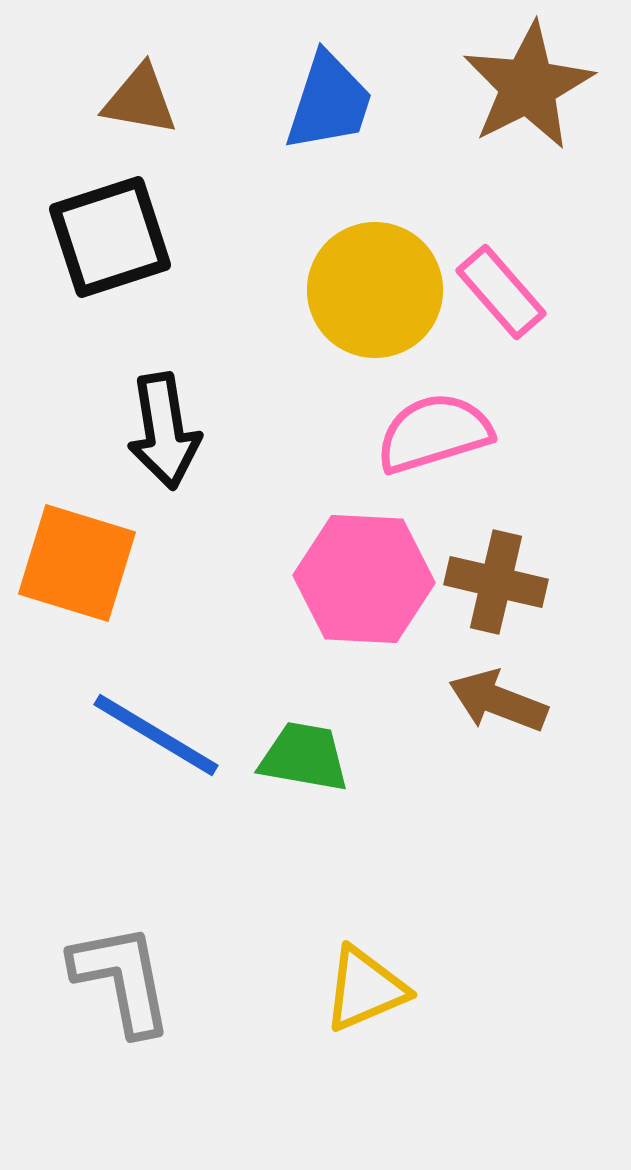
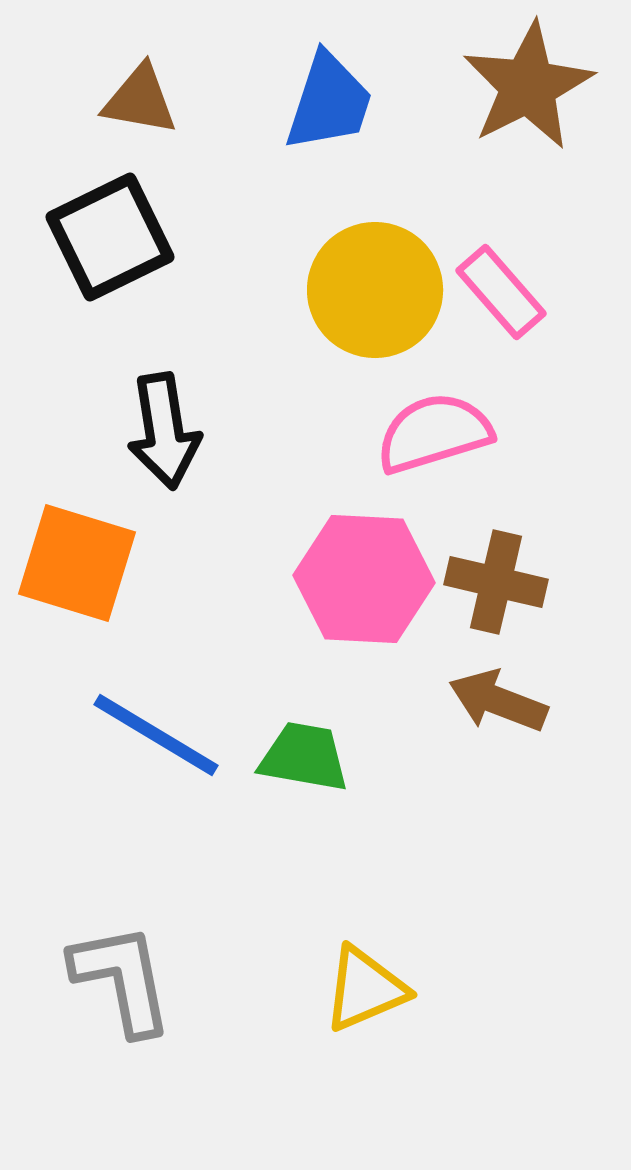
black square: rotated 8 degrees counterclockwise
